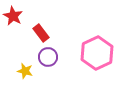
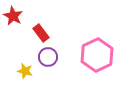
pink hexagon: moved 2 px down
